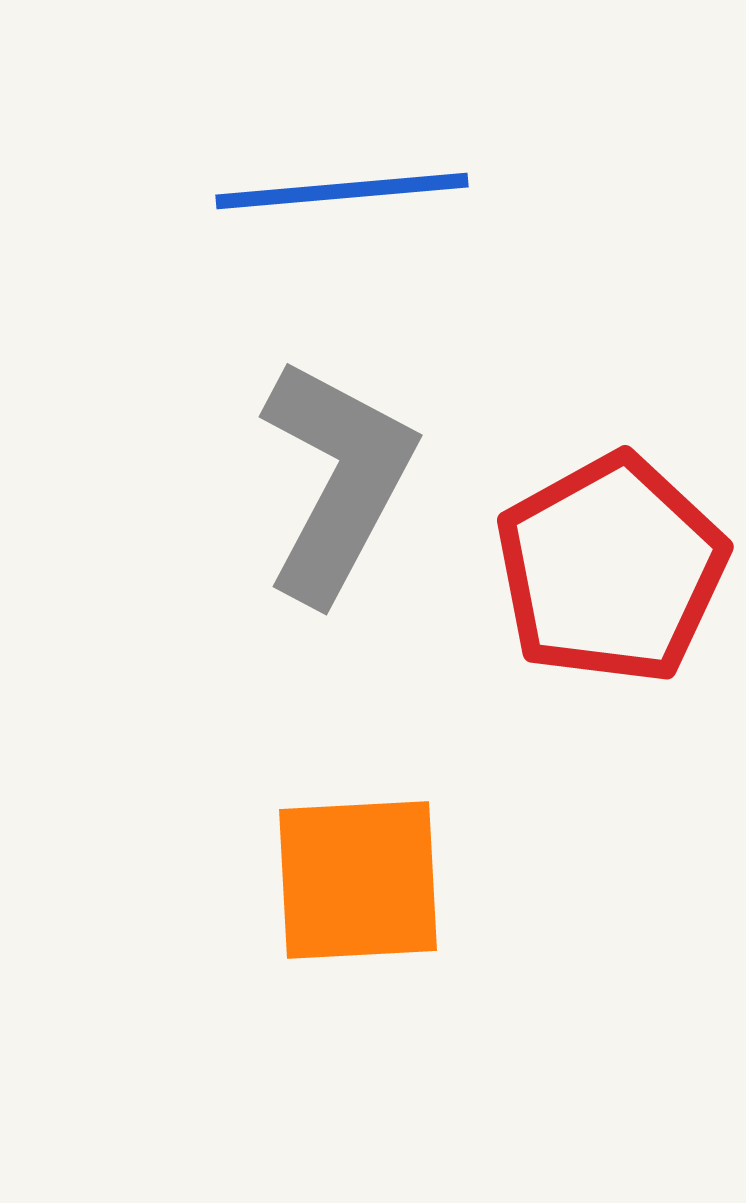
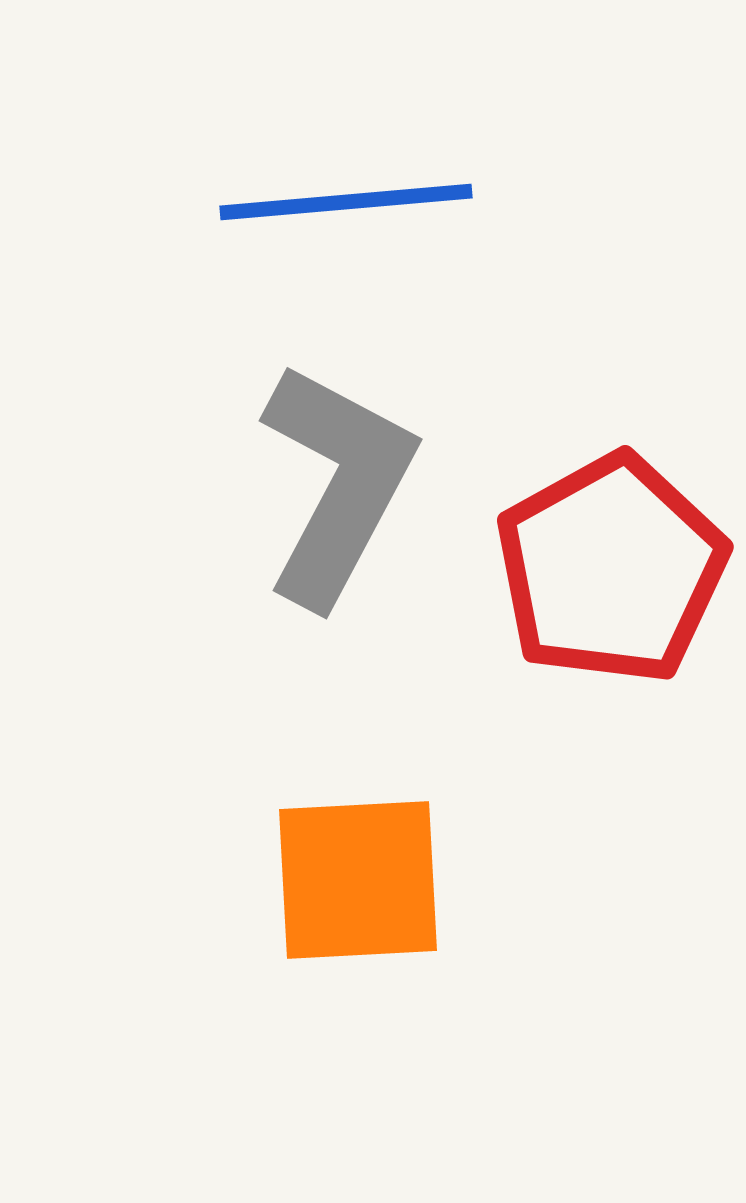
blue line: moved 4 px right, 11 px down
gray L-shape: moved 4 px down
